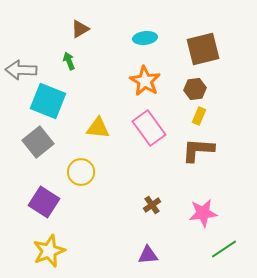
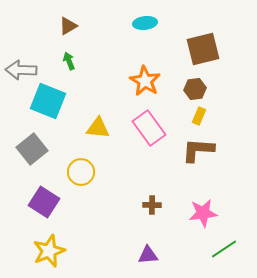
brown triangle: moved 12 px left, 3 px up
cyan ellipse: moved 15 px up
gray square: moved 6 px left, 7 px down
brown cross: rotated 36 degrees clockwise
